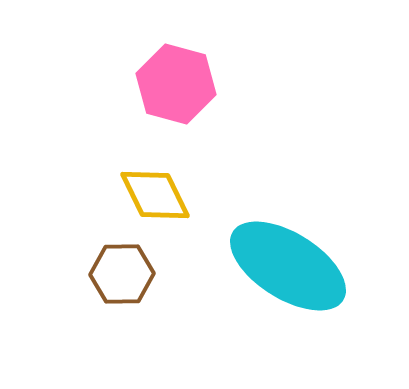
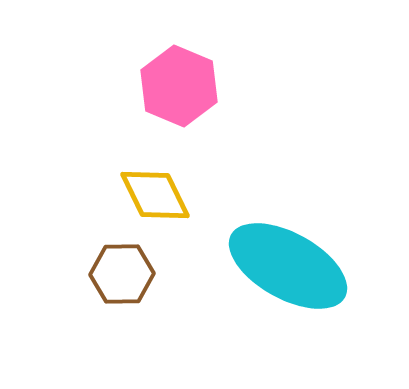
pink hexagon: moved 3 px right, 2 px down; rotated 8 degrees clockwise
cyan ellipse: rotated 3 degrees counterclockwise
